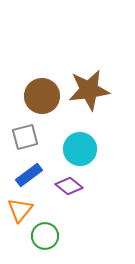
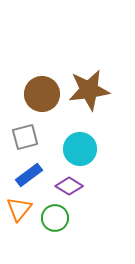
brown circle: moved 2 px up
purple diamond: rotated 8 degrees counterclockwise
orange triangle: moved 1 px left, 1 px up
green circle: moved 10 px right, 18 px up
